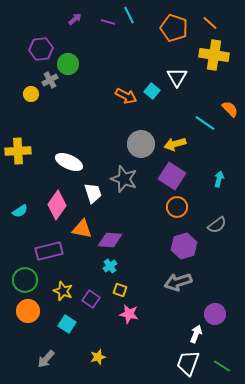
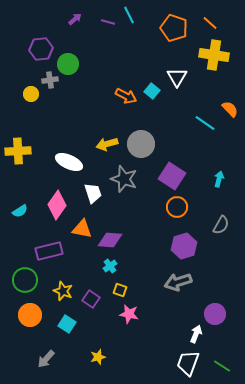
gray cross at (50, 80): rotated 21 degrees clockwise
yellow arrow at (175, 144): moved 68 px left
gray semicircle at (217, 225): moved 4 px right; rotated 24 degrees counterclockwise
orange circle at (28, 311): moved 2 px right, 4 px down
